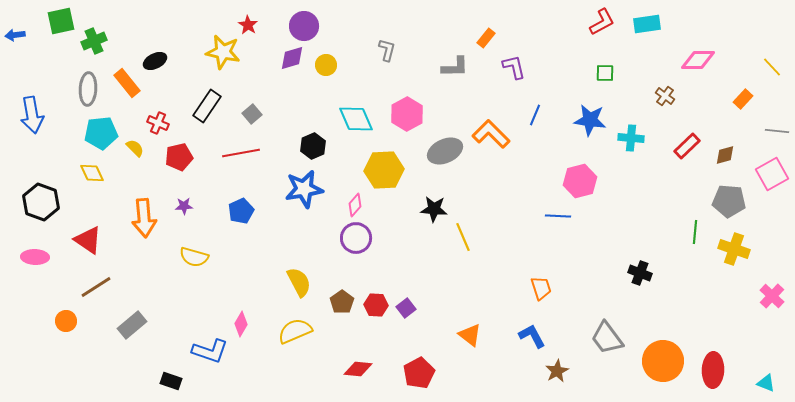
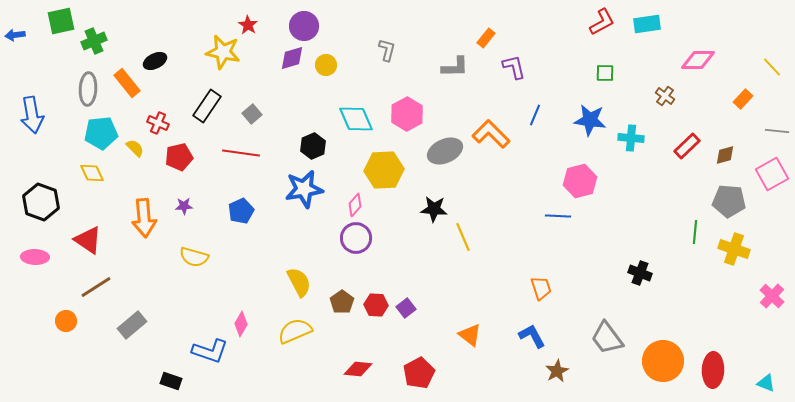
red line at (241, 153): rotated 18 degrees clockwise
